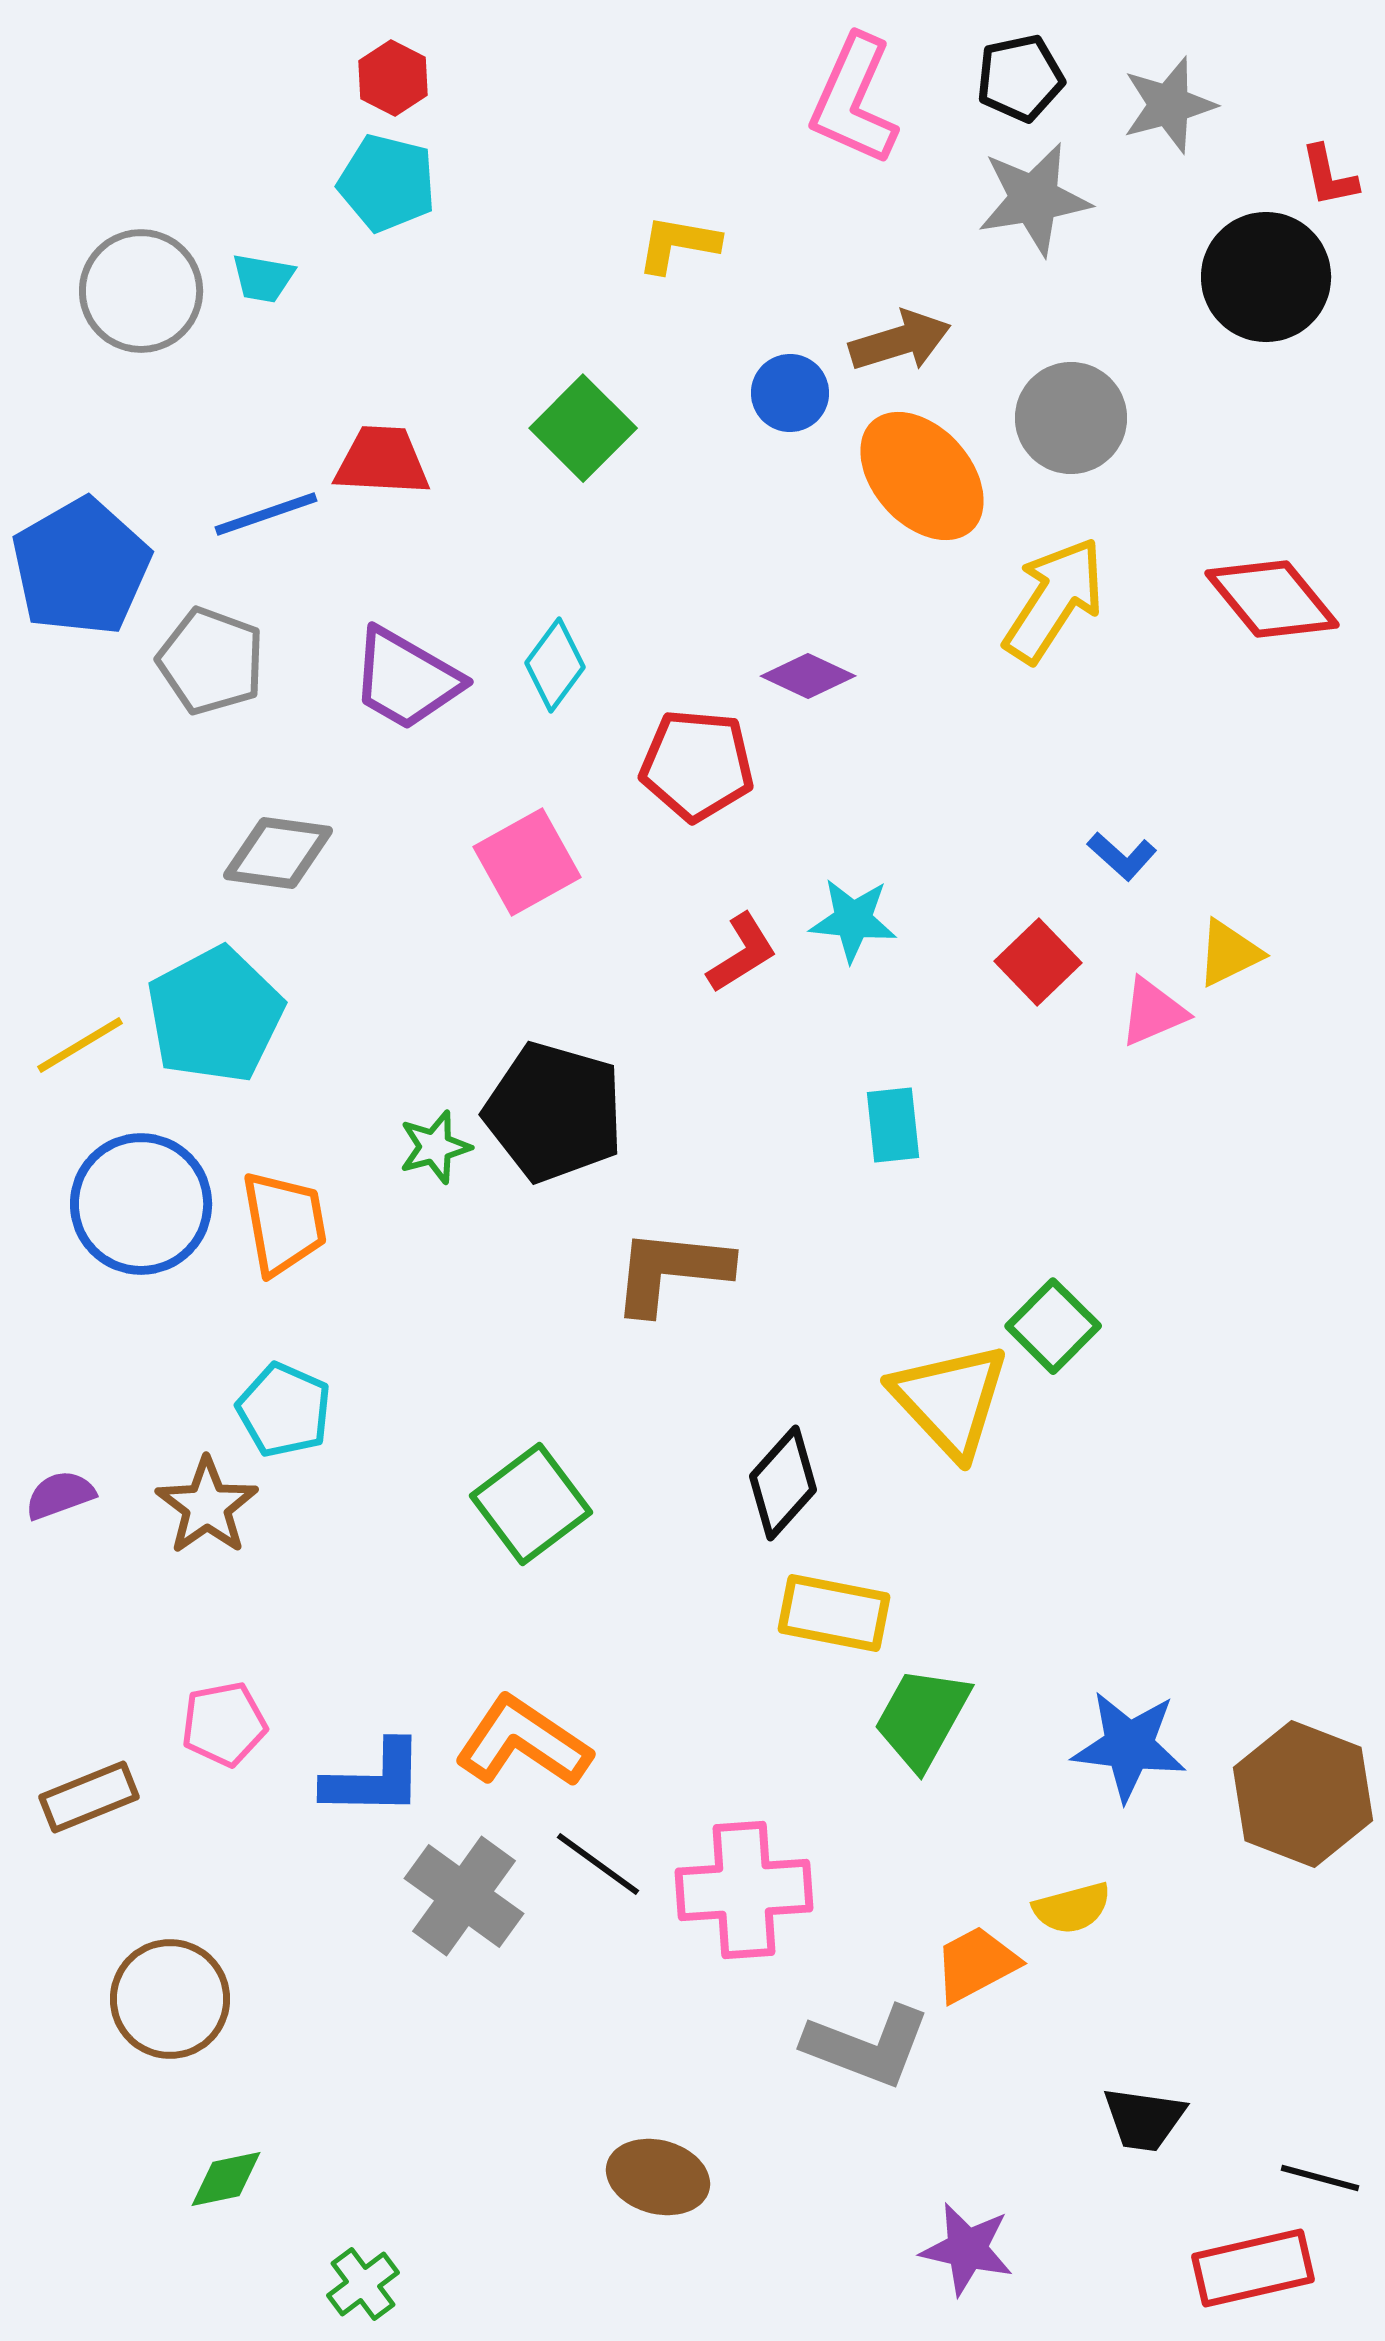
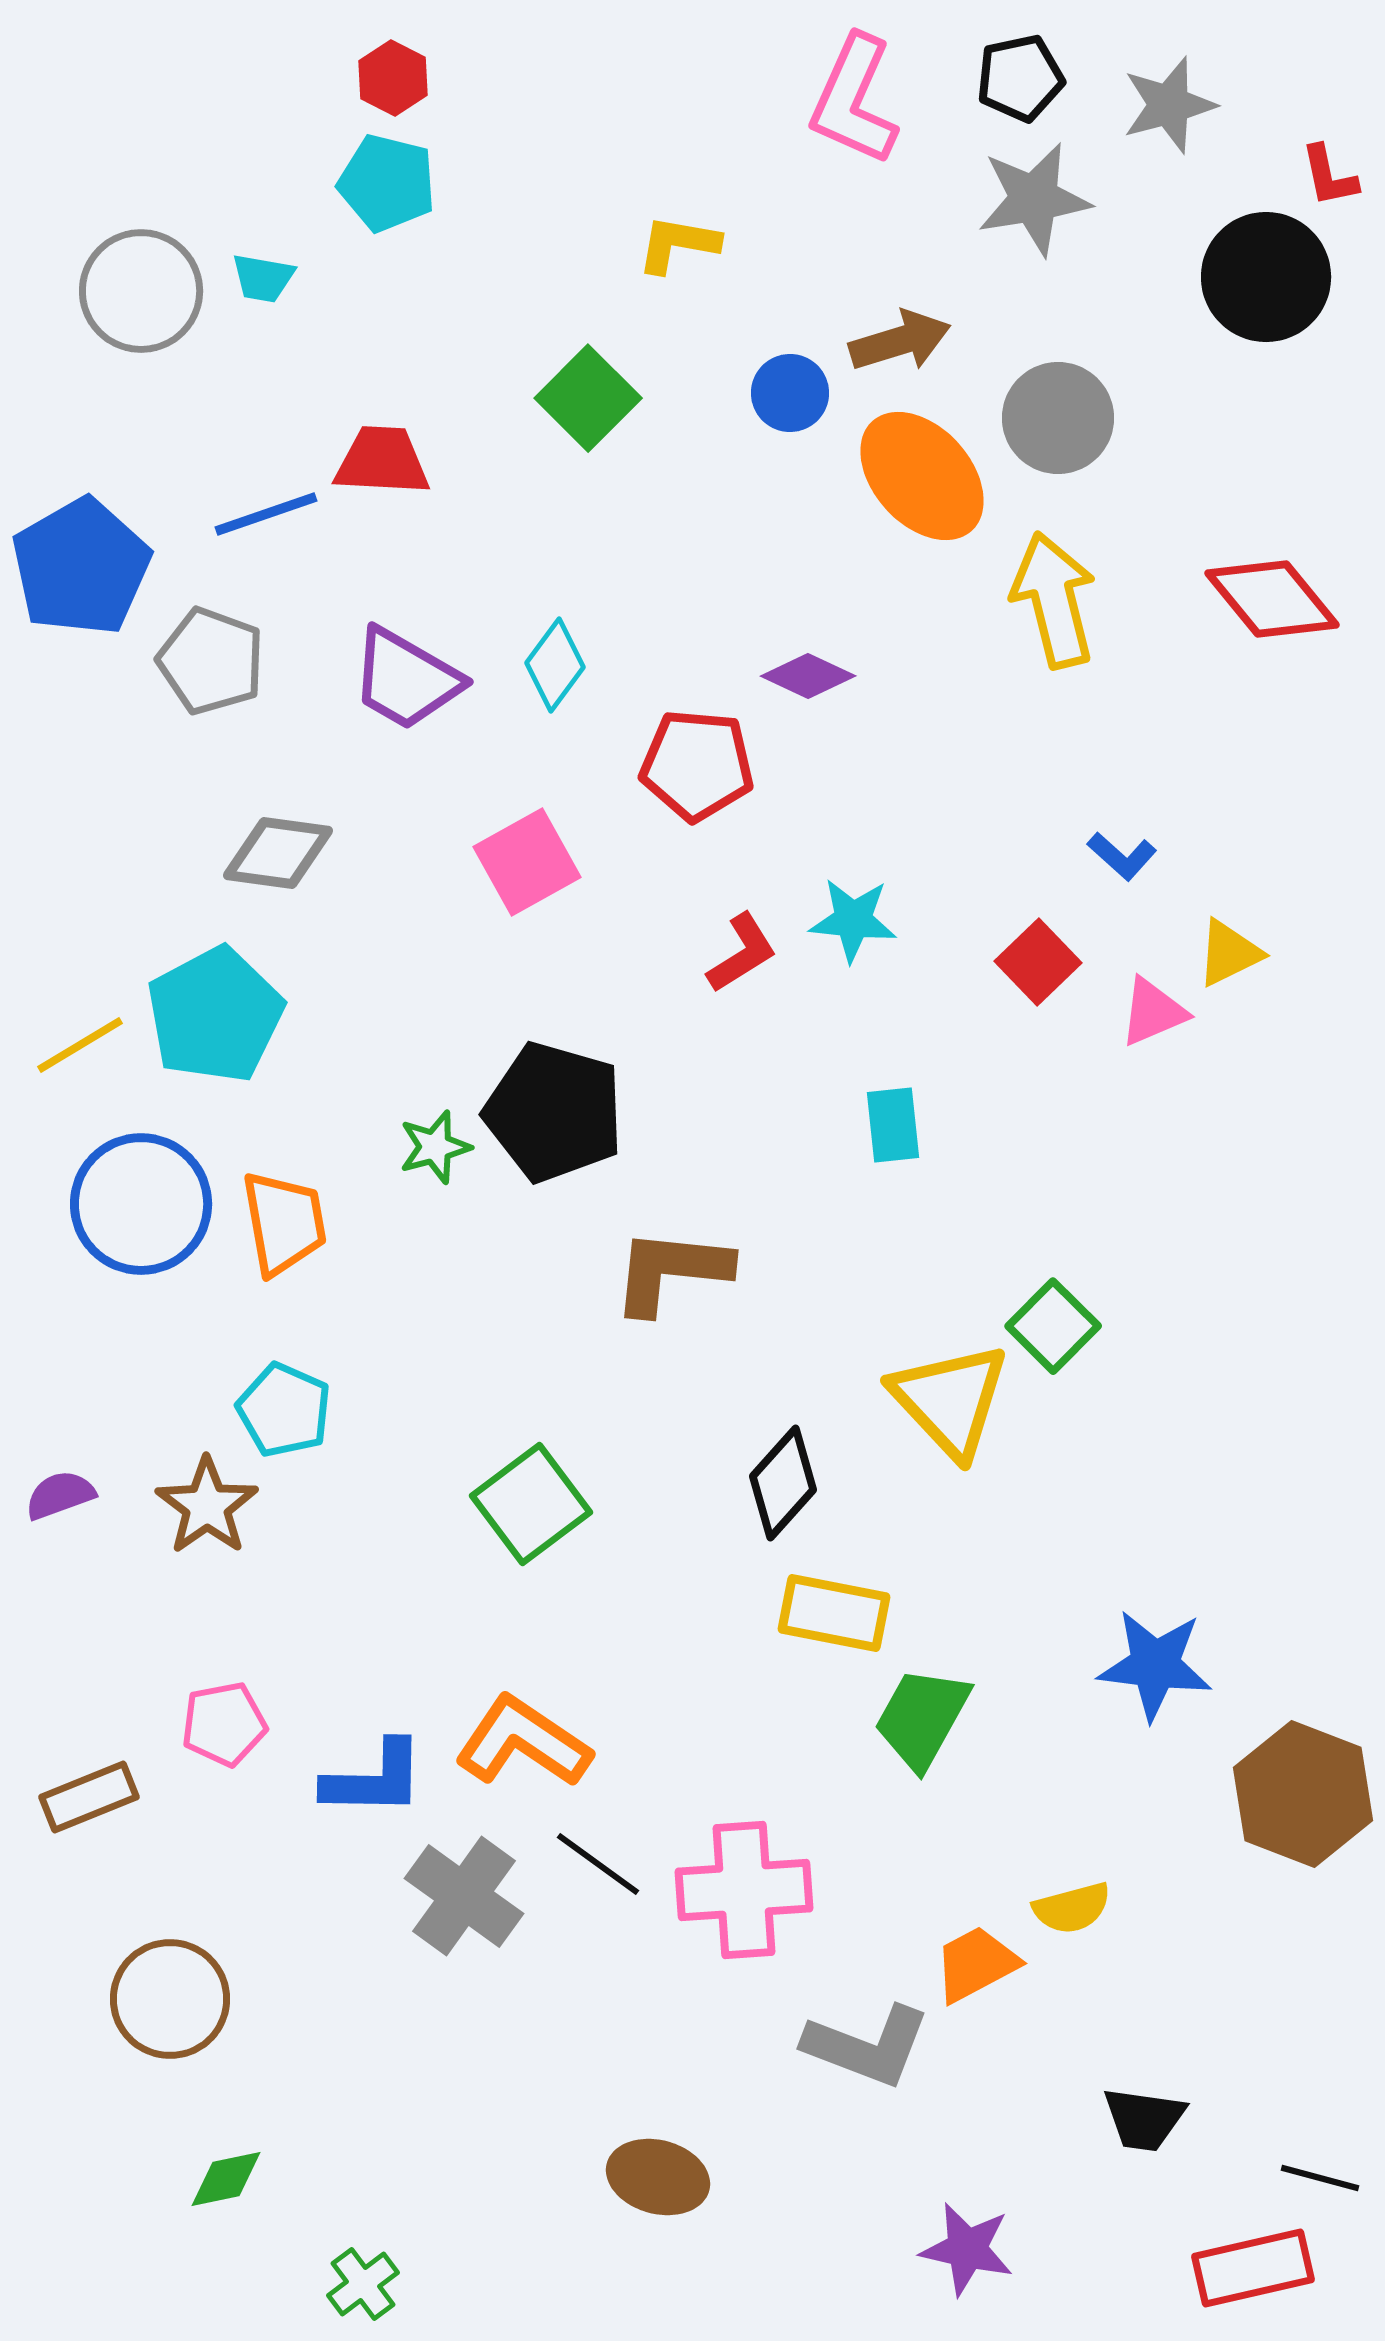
gray circle at (1071, 418): moved 13 px left
green square at (583, 428): moved 5 px right, 30 px up
yellow arrow at (1054, 600): rotated 47 degrees counterclockwise
blue star at (1129, 1746): moved 26 px right, 81 px up
